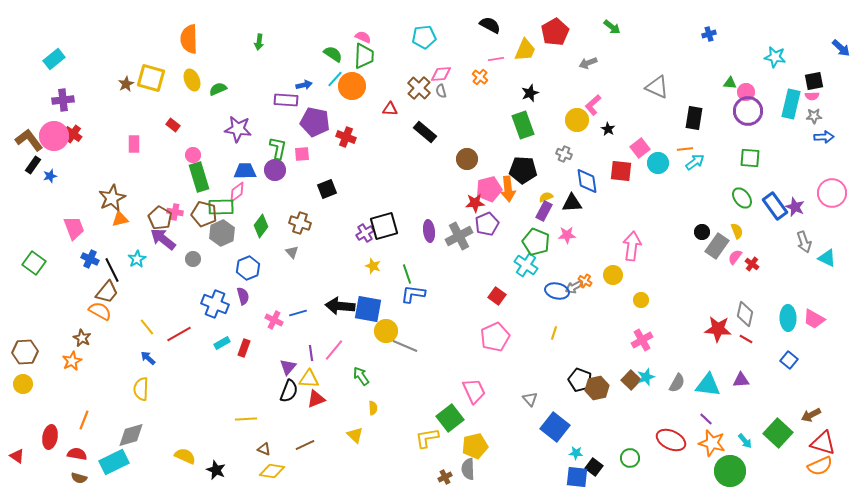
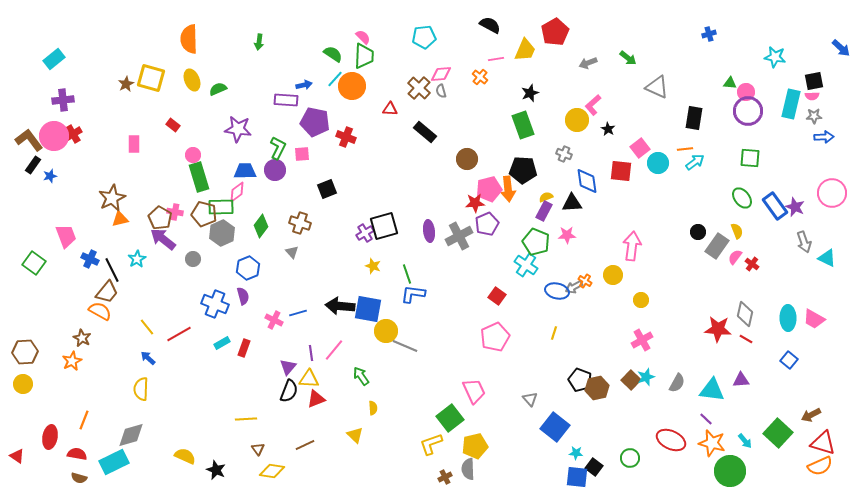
green arrow at (612, 27): moved 16 px right, 31 px down
pink semicircle at (363, 37): rotated 21 degrees clockwise
red cross at (73, 134): rotated 24 degrees clockwise
green L-shape at (278, 148): rotated 15 degrees clockwise
pink trapezoid at (74, 228): moved 8 px left, 8 px down
black circle at (702, 232): moved 4 px left
cyan triangle at (708, 385): moved 4 px right, 5 px down
yellow L-shape at (427, 438): moved 4 px right, 6 px down; rotated 10 degrees counterclockwise
brown triangle at (264, 449): moved 6 px left; rotated 32 degrees clockwise
